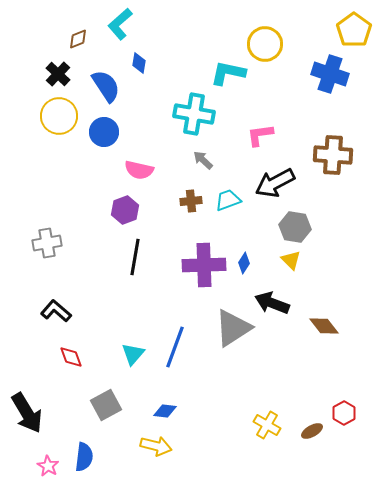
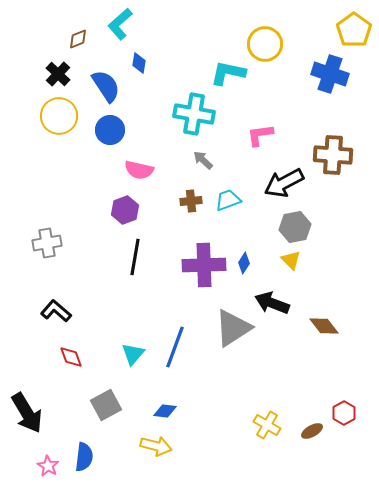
blue circle at (104, 132): moved 6 px right, 2 px up
black arrow at (275, 183): moved 9 px right
gray hexagon at (295, 227): rotated 20 degrees counterclockwise
